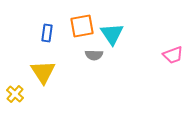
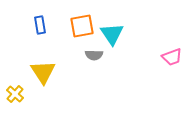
blue rectangle: moved 7 px left, 8 px up; rotated 18 degrees counterclockwise
pink trapezoid: moved 1 px left, 2 px down
